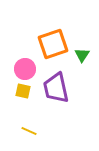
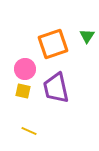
green triangle: moved 5 px right, 19 px up
